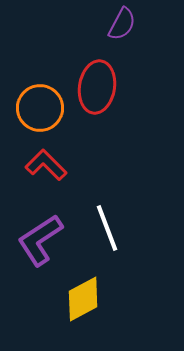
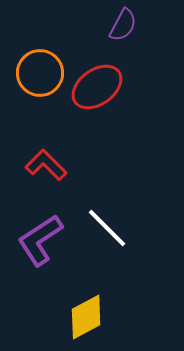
purple semicircle: moved 1 px right, 1 px down
red ellipse: rotated 45 degrees clockwise
orange circle: moved 35 px up
white line: rotated 24 degrees counterclockwise
yellow diamond: moved 3 px right, 18 px down
